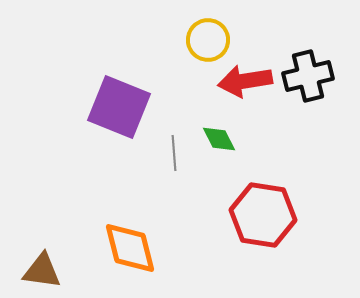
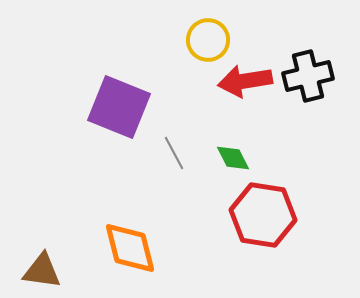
green diamond: moved 14 px right, 19 px down
gray line: rotated 24 degrees counterclockwise
